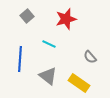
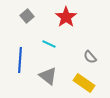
red star: moved 2 px up; rotated 20 degrees counterclockwise
blue line: moved 1 px down
yellow rectangle: moved 5 px right
